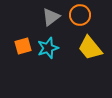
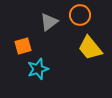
gray triangle: moved 2 px left, 5 px down
cyan star: moved 10 px left, 21 px down
